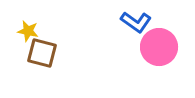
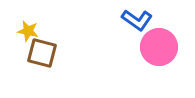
blue L-shape: moved 1 px right, 2 px up
